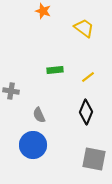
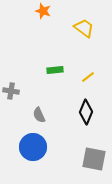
blue circle: moved 2 px down
